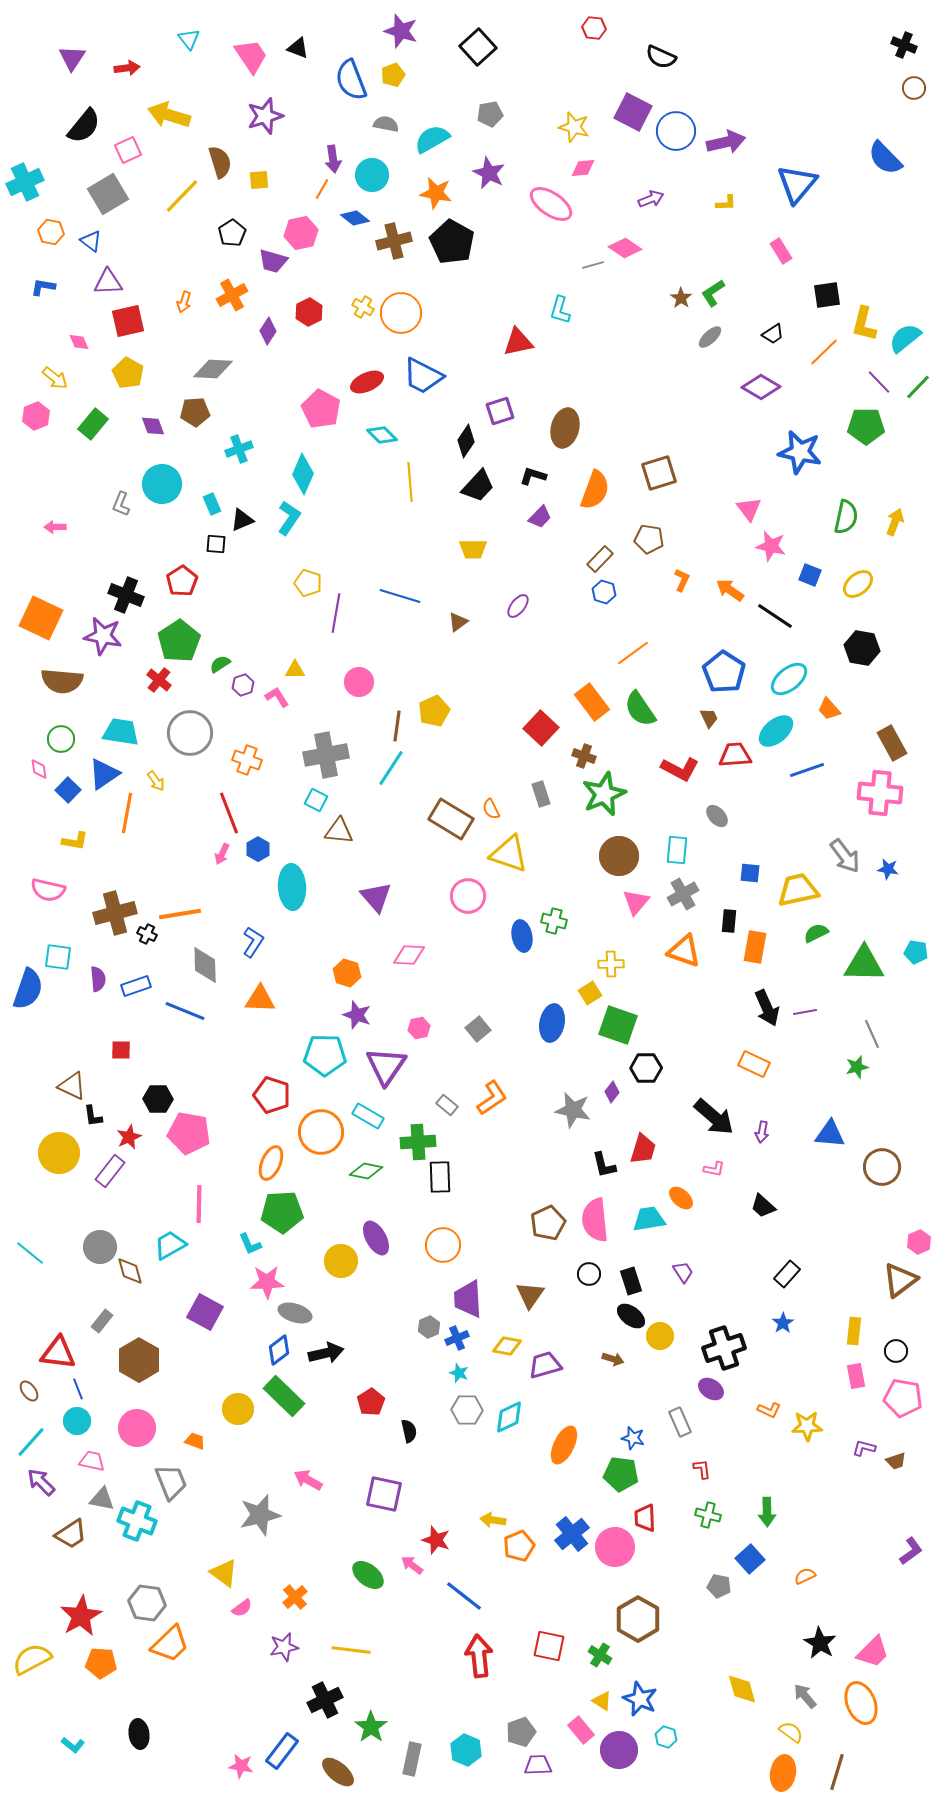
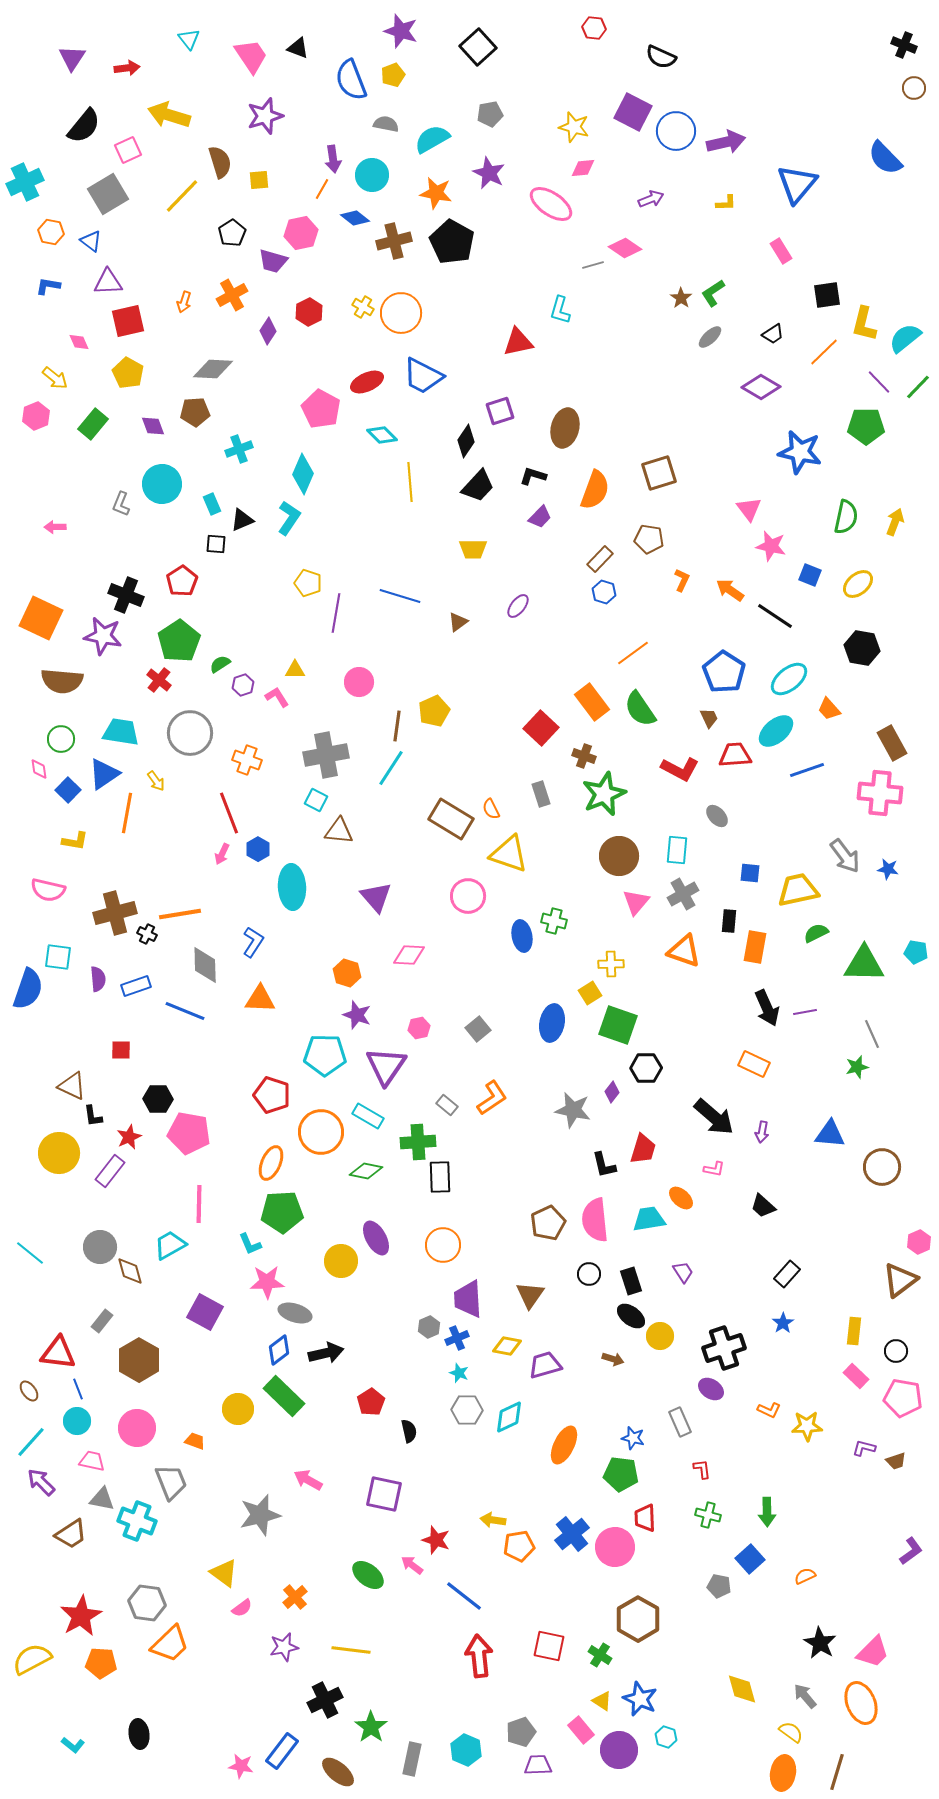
blue L-shape at (43, 287): moved 5 px right, 1 px up
pink rectangle at (856, 1376): rotated 35 degrees counterclockwise
orange pentagon at (519, 1546): rotated 12 degrees clockwise
